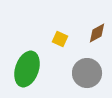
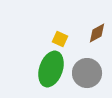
green ellipse: moved 24 px right
